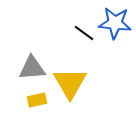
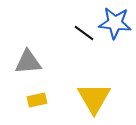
gray triangle: moved 4 px left, 6 px up
yellow triangle: moved 24 px right, 15 px down
